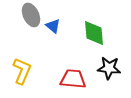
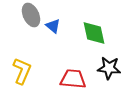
green diamond: rotated 8 degrees counterclockwise
